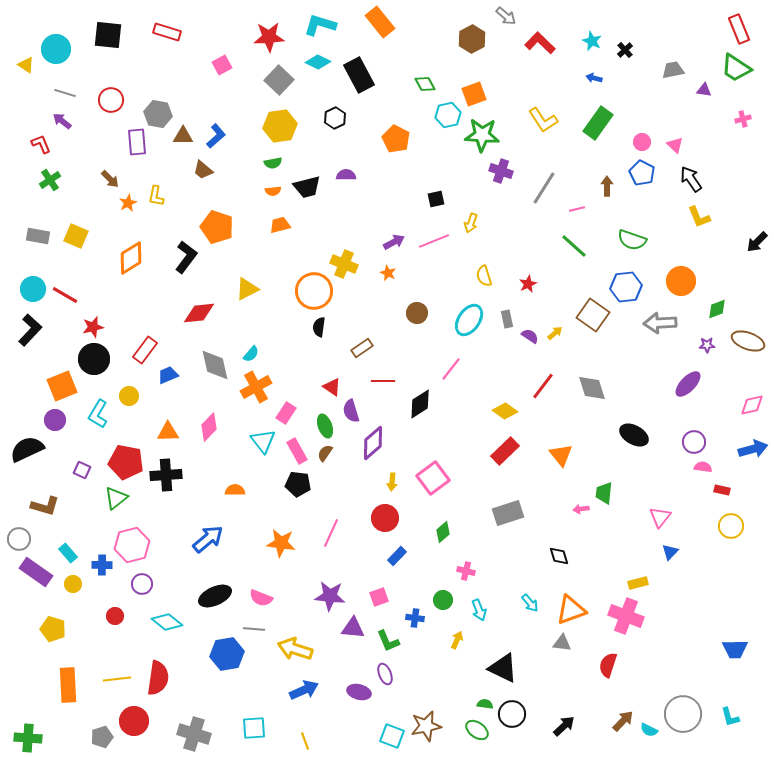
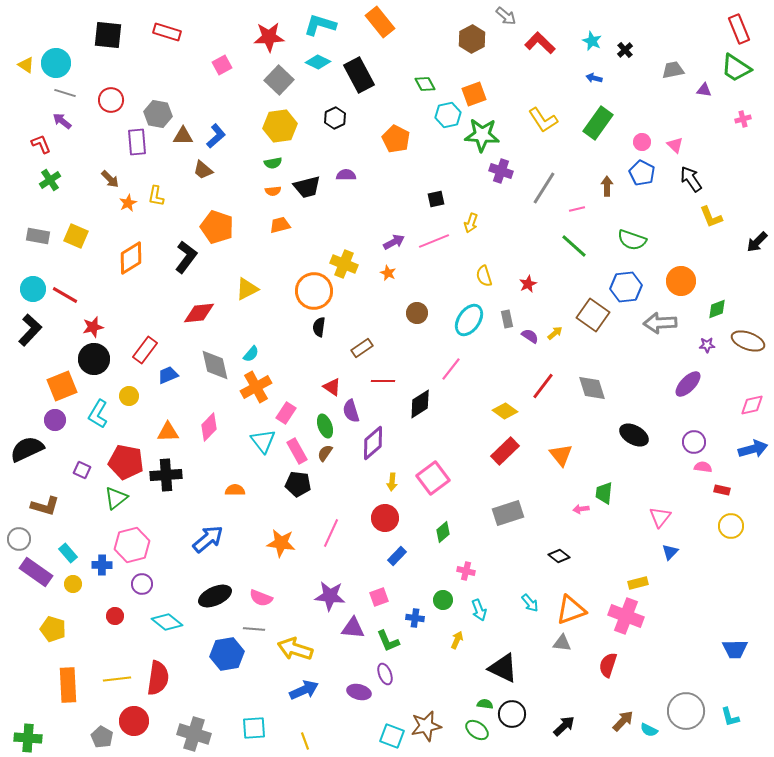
cyan circle at (56, 49): moved 14 px down
yellow L-shape at (699, 217): moved 12 px right
black diamond at (559, 556): rotated 35 degrees counterclockwise
gray circle at (683, 714): moved 3 px right, 3 px up
gray pentagon at (102, 737): rotated 25 degrees counterclockwise
